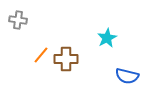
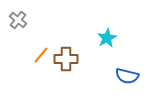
gray cross: rotated 30 degrees clockwise
